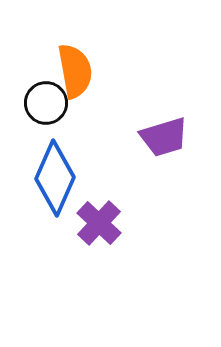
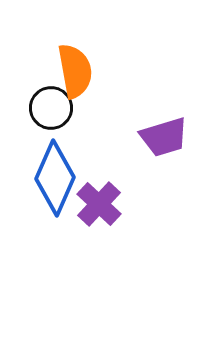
black circle: moved 5 px right, 5 px down
purple cross: moved 19 px up
